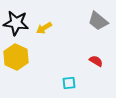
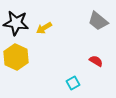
cyan square: moved 4 px right; rotated 24 degrees counterclockwise
